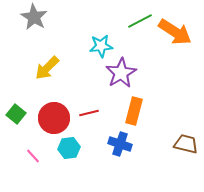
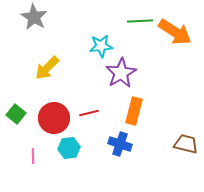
green line: rotated 25 degrees clockwise
pink line: rotated 42 degrees clockwise
